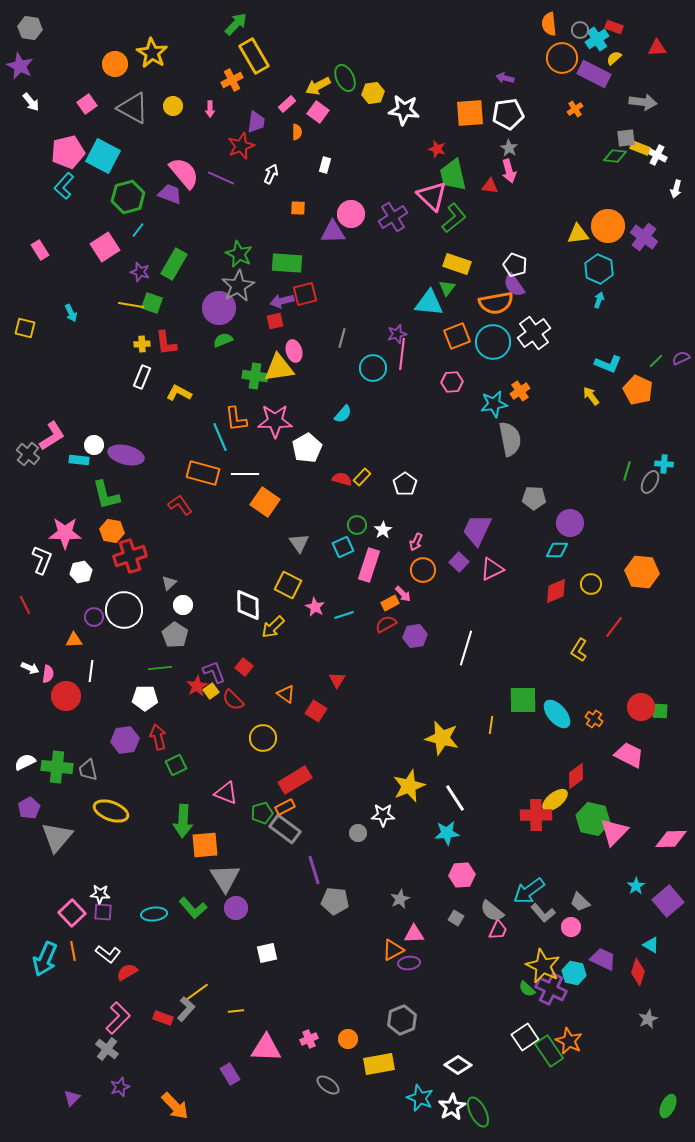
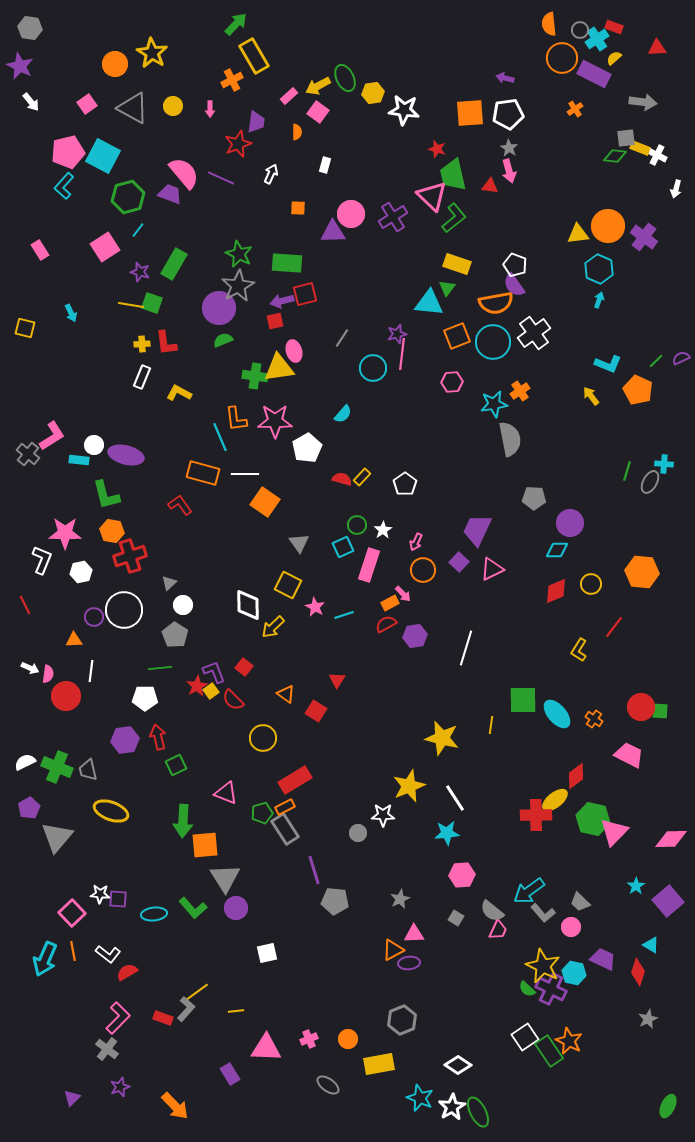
pink rectangle at (287, 104): moved 2 px right, 8 px up
red star at (241, 146): moved 3 px left, 2 px up
gray line at (342, 338): rotated 18 degrees clockwise
green cross at (57, 767): rotated 16 degrees clockwise
gray rectangle at (285, 829): rotated 20 degrees clockwise
purple square at (103, 912): moved 15 px right, 13 px up
